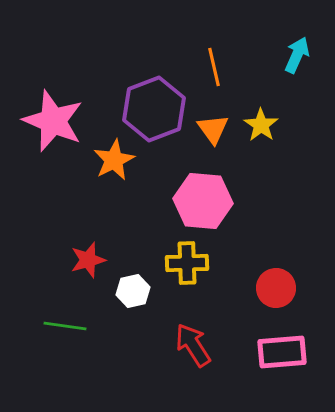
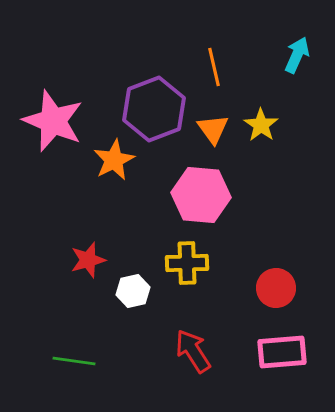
pink hexagon: moved 2 px left, 6 px up
green line: moved 9 px right, 35 px down
red arrow: moved 6 px down
